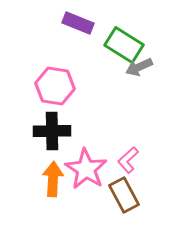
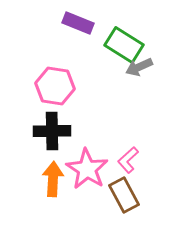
pink star: moved 1 px right
